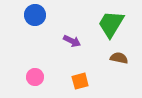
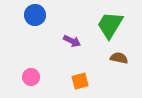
green trapezoid: moved 1 px left, 1 px down
pink circle: moved 4 px left
